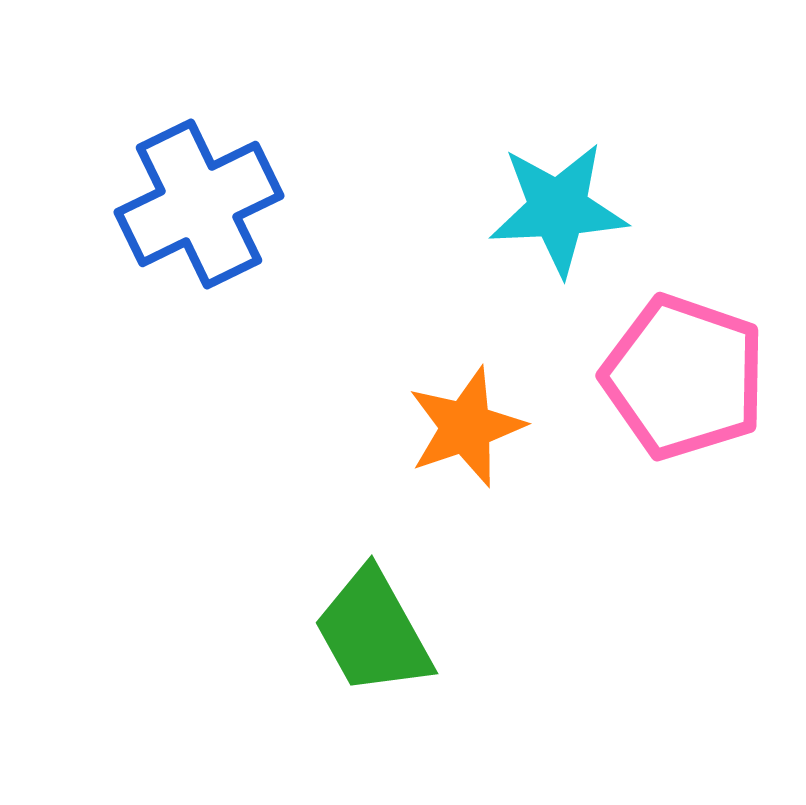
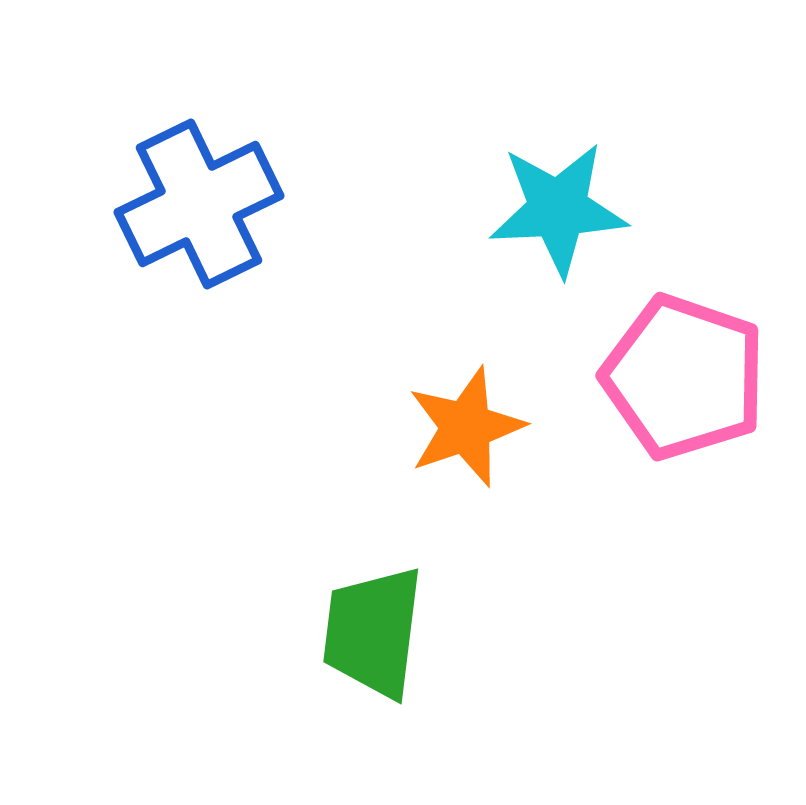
green trapezoid: rotated 36 degrees clockwise
